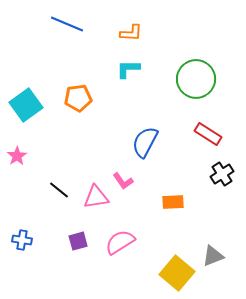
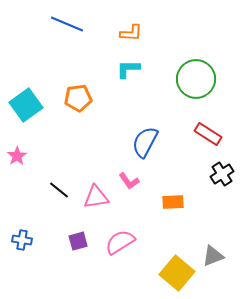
pink L-shape: moved 6 px right
